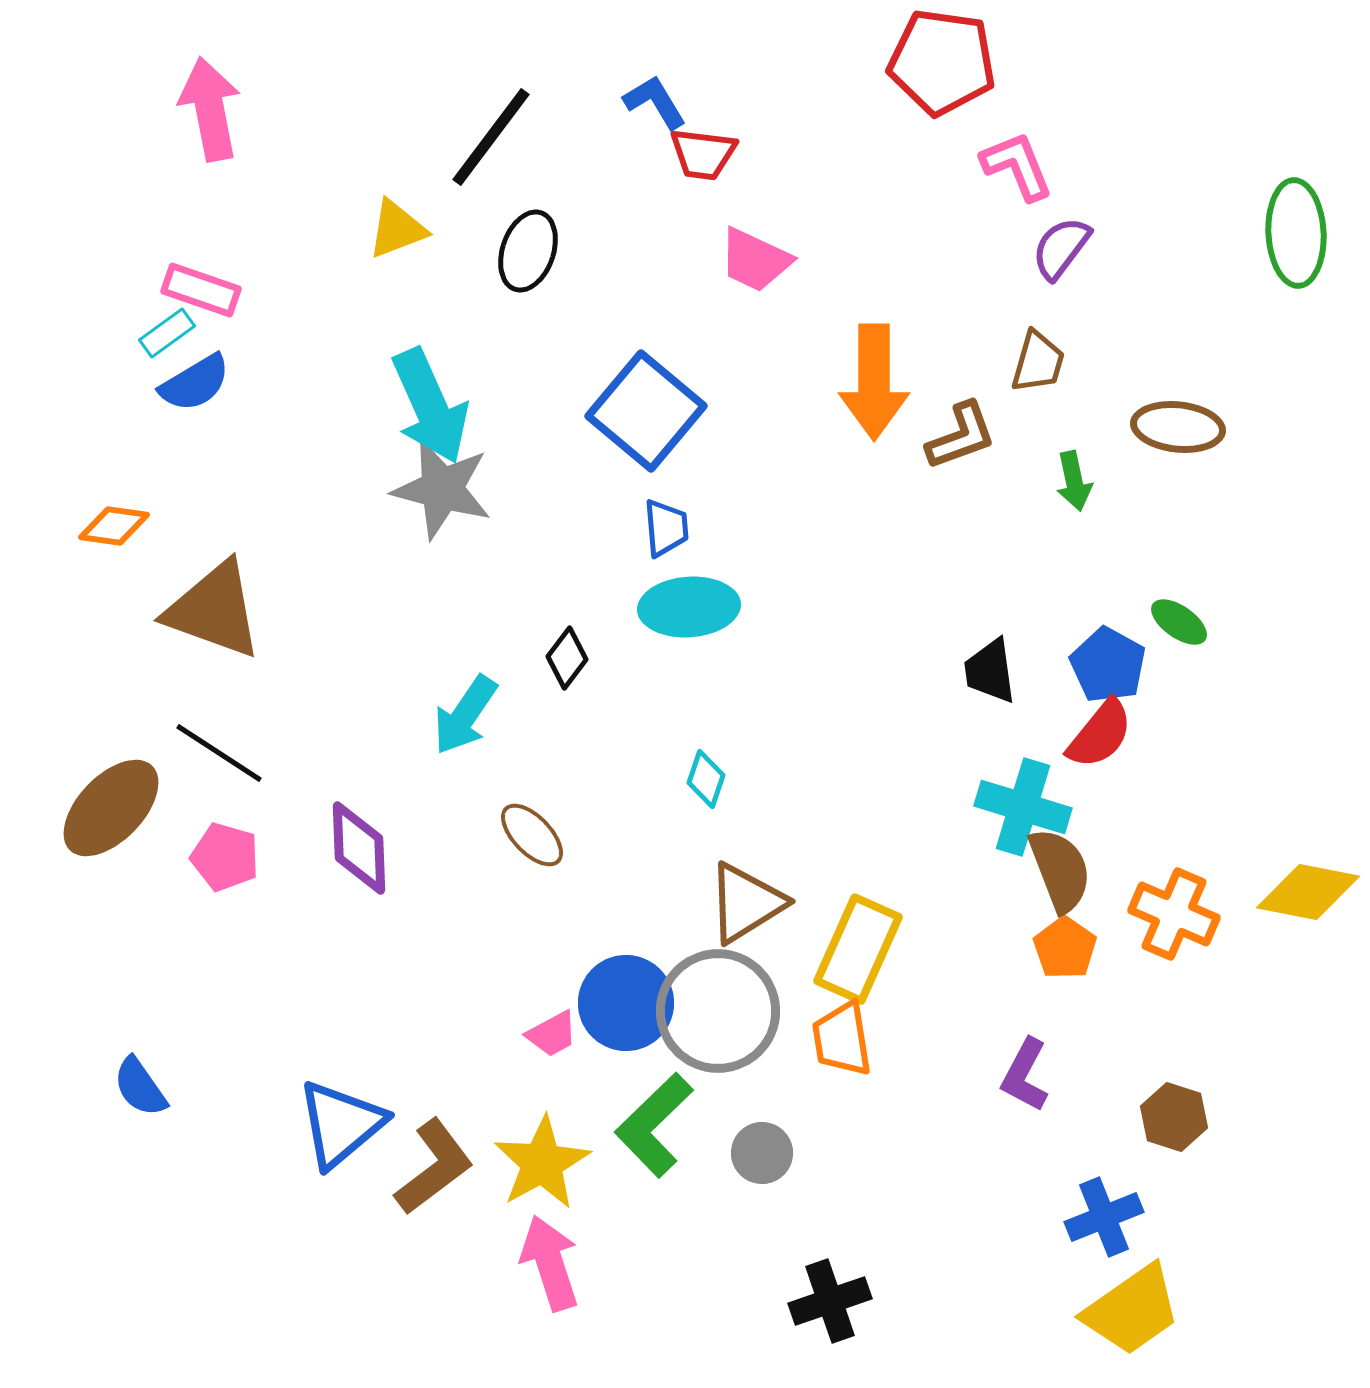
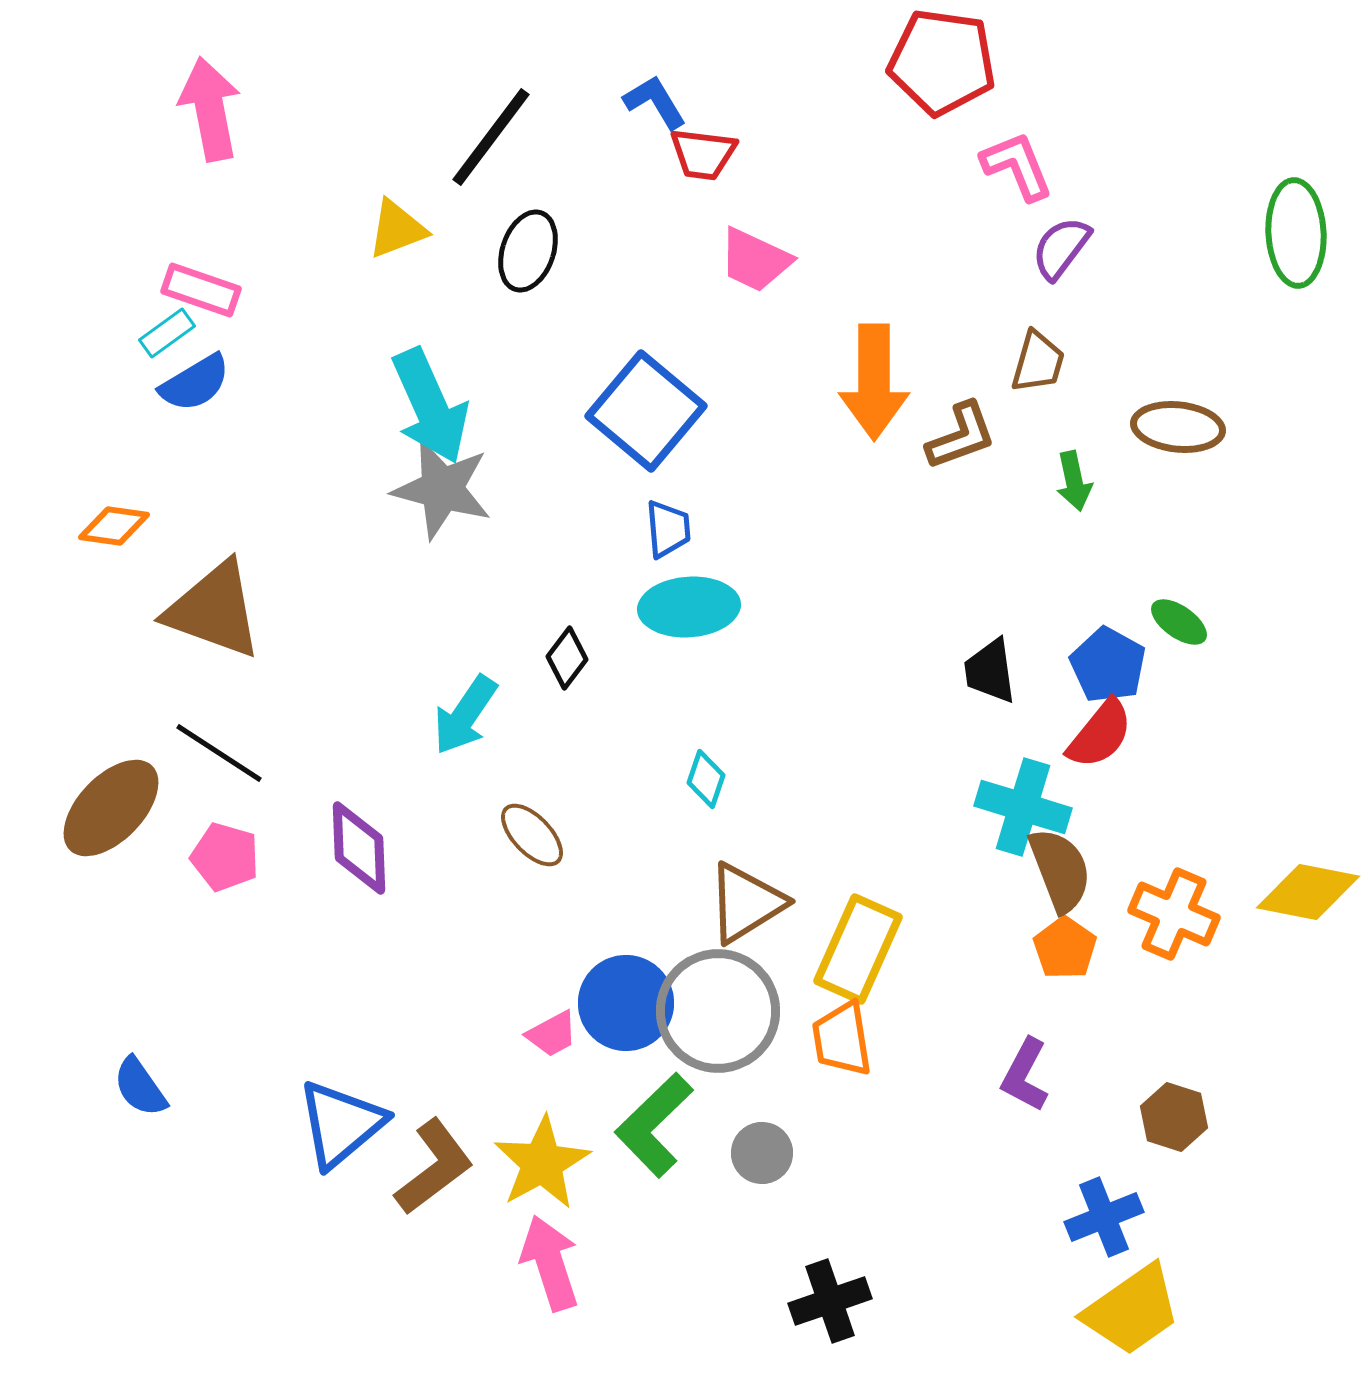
blue trapezoid at (666, 528): moved 2 px right, 1 px down
